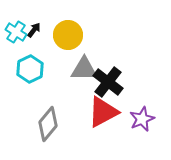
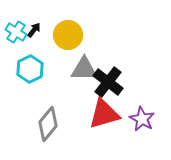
red triangle: moved 1 px right, 2 px down; rotated 12 degrees clockwise
purple star: rotated 20 degrees counterclockwise
